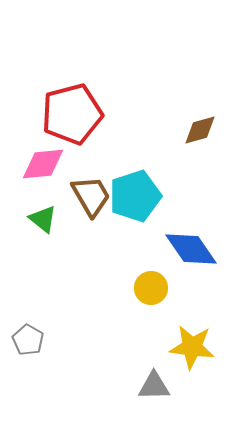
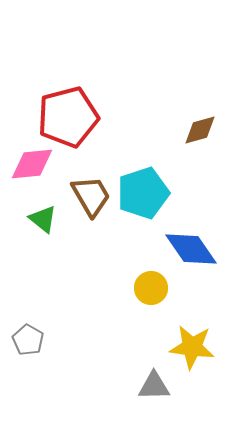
red pentagon: moved 4 px left, 3 px down
pink diamond: moved 11 px left
cyan pentagon: moved 8 px right, 3 px up
